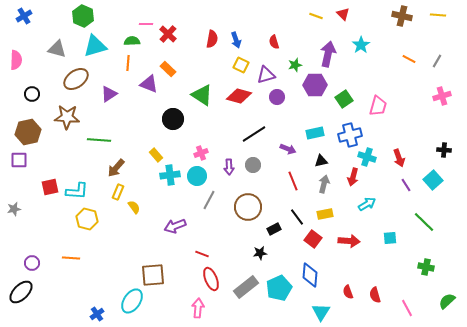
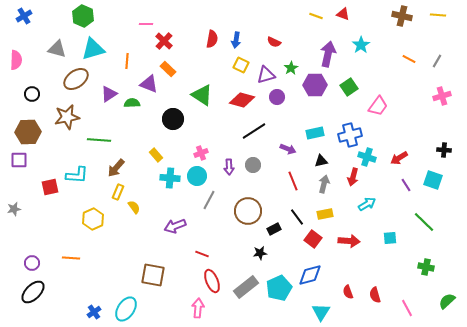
red triangle at (343, 14): rotated 24 degrees counterclockwise
red cross at (168, 34): moved 4 px left, 7 px down
blue arrow at (236, 40): rotated 28 degrees clockwise
green semicircle at (132, 41): moved 62 px down
red semicircle at (274, 42): rotated 48 degrees counterclockwise
cyan triangle at (95, 46): moved 2 px left, 3 px down
orange line at (128, 63): moved 1 px left, 2 px up
green star at (295, 65): moved 4 px left, 3 px down; rotated 16 degrees counterclockwise
red diamond at (239, 96): moved 3 px right, 4 px down
green square at (344, 99): moved 5 px right, 12 px up
pink trapezoid at (378, 106): rotated 20 degrees clockwise
brown star at (67, 117): rotated 15 degrees counterclockwise
brown hexagon at (28, 132): rotated 10 degrees clockwise
black line at (254, 134): moved 3 px up
red arrow at (399, 158): rotated 78 degrees clockwise
cyan cross at (170, 175): moved 3 px down; rotated 12 degrees clockwise
cyan square at (433, 180): rotated 30 degrees counterclockwise
cyan L-shape at (77, 191): moved 16 px up
brown circle at (248, 207): moved 4 px down
yellow hexagon at (87, 219): moved 6 px right; rotated 20 degrees clockwise
brown square at (153, 275): rotated 15 degrees clockwise
blue diamond at (310, 275): rotated 70 degrees clockwise
red ellipse at (211, 279): moved 1 px right, 2 px down
black ellipse at (21, 292): moved 12 px right
cyan ellipse at (132, 301): moved 6 px left, 8 px down
blue cross at (97, 314): moved 3 px left, 2 px up
